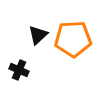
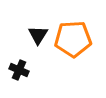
black triangle: rotated 15 degrees counterclockwise
